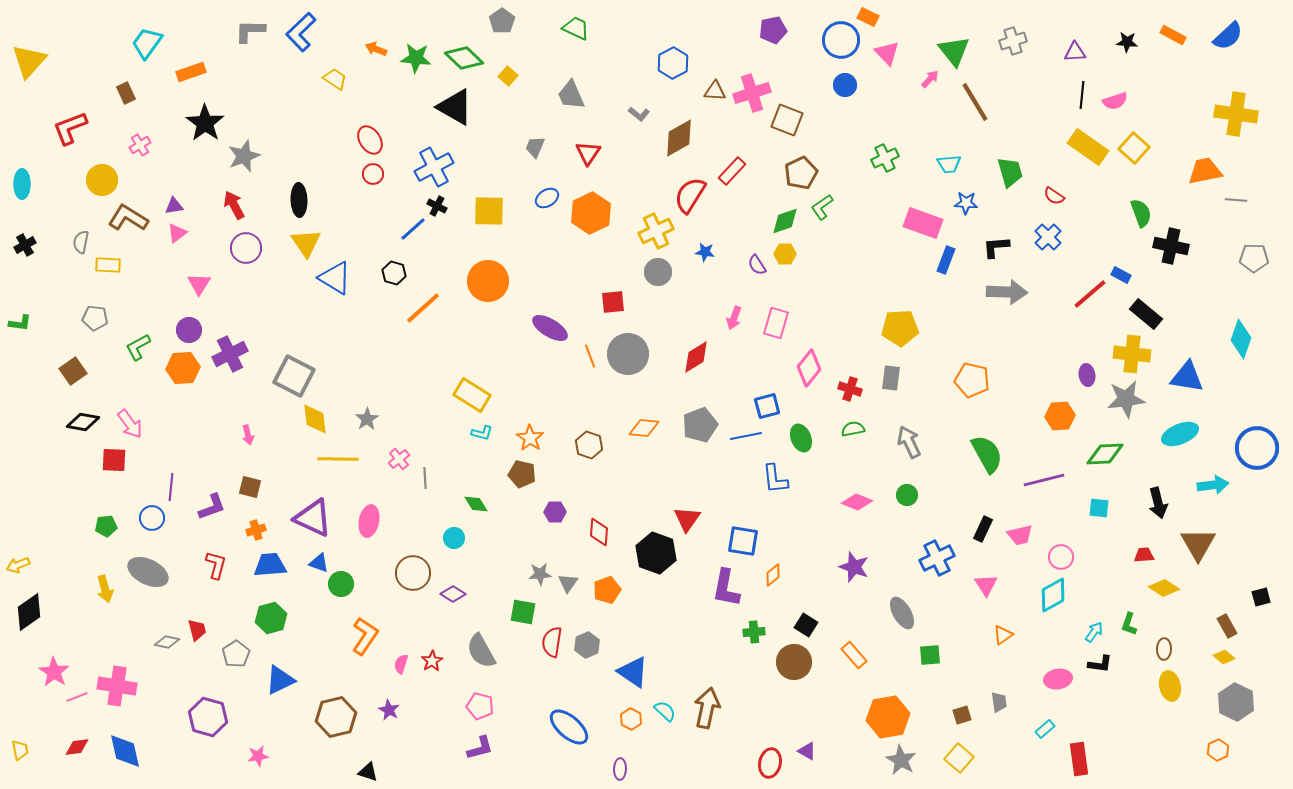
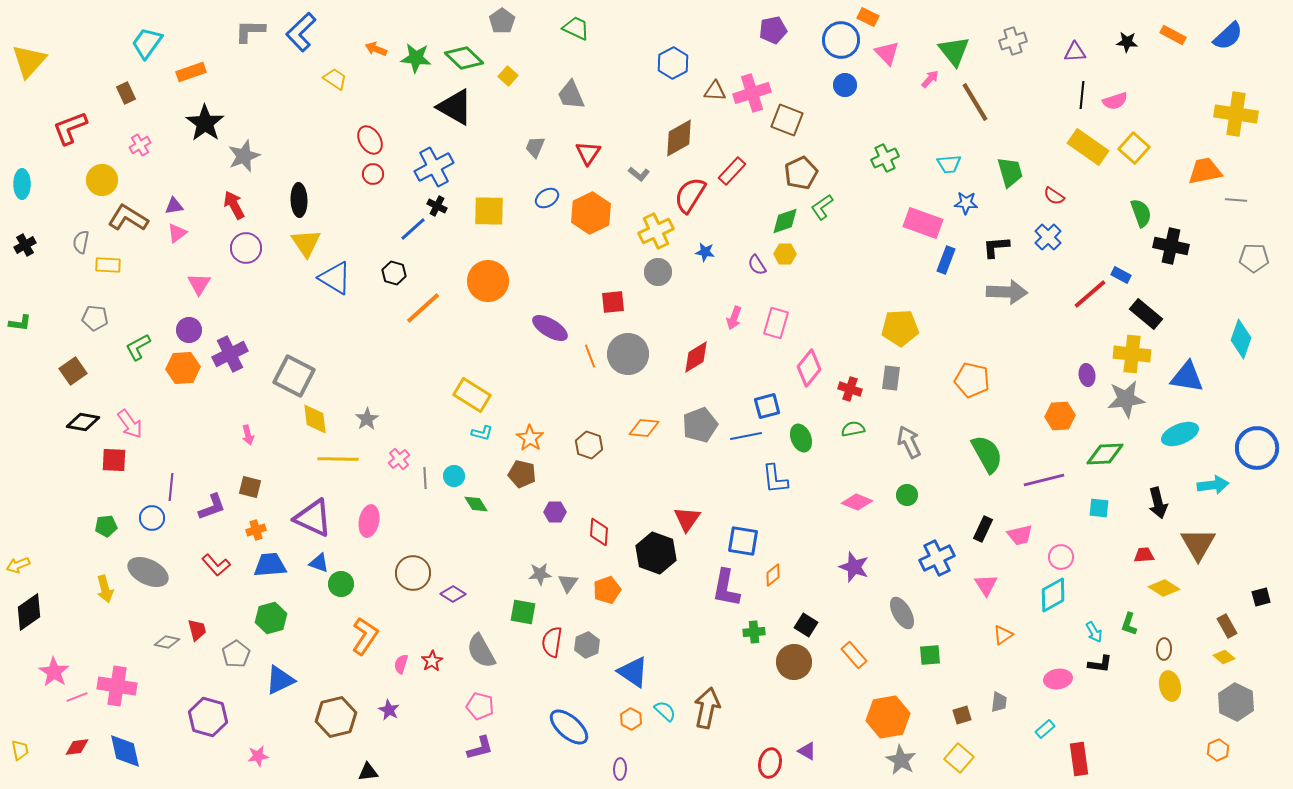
gray L-shape at (639, 114): moved 60 px down
cyan circle at (454, 538): moved 62 px up
red L-shape at (216, 565): rotated 124 degrees clockwise
cyan arrow at (1094, 632): rotated 115 degrees clockwise
gray trapezoid at (999, 702): rotated 15 degrees clockwise
black triangle at (368, 772): rotated 25 degrees counterclockwise
